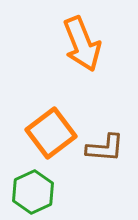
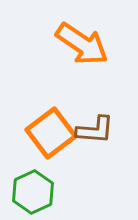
orange arrow: rotated 34 degrees counterclockwise
brown L-shape: moved 10 px left, 18 px up
